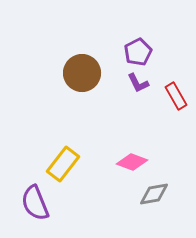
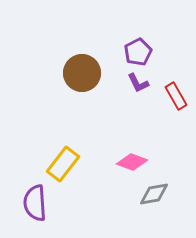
purple semicircle: rotated 18 degrees clockwise
